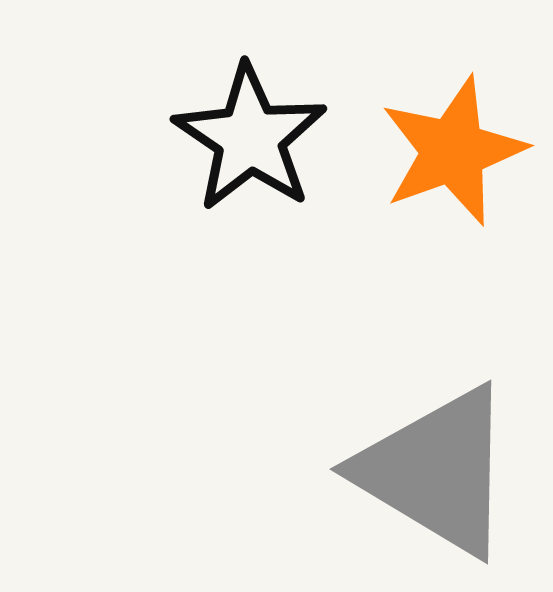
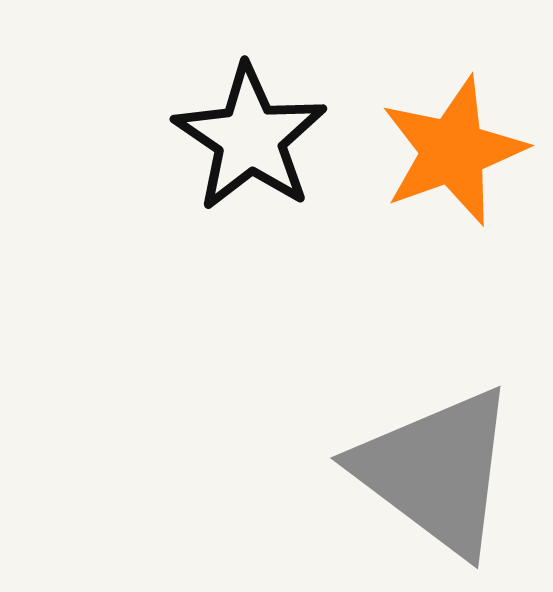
gray triangle: rotated 6 degrees clockwise
